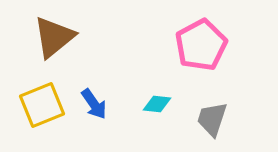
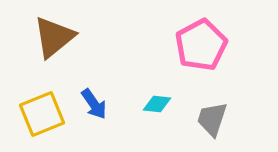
yellow square: moved 9 px down
